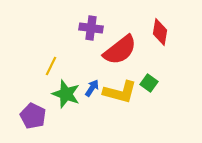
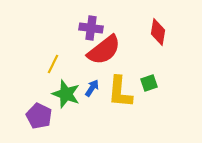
red diamond: moved 2 px left
red semicircle: moved 16 px left
yellow line: moved 2 px right, 2 px up
green square: rotated 36 degrees clockwise
yellow L-shape: rotated 80 degrees clockwise
purple pentagon: moved 6 px right
